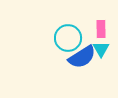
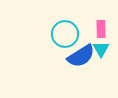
cyan circle: moved 3 px left, 4 px up
blue semicircle: moved 1 px left, 1 px up
